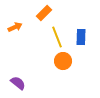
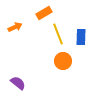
orange rectangle: rotated 14 degrees clockwise
yellow line: moved 1 px right, 3 px up
